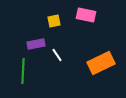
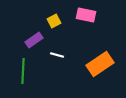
yellow square: rotated 16 degrees counterclockwise
purple rectangle: moved 2 px left, 4 px up; rotated 24 degrees counterclockwise
white line: rotated 40 degrees counterclockwise
orange rectangle: moved 1 px left, 1 px down; rotated 8 degrees counterclockwise
